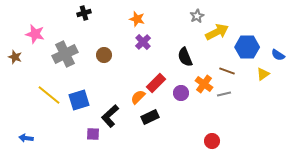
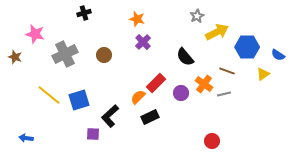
black semicircle: rotated 18 degrees counterclockwise
